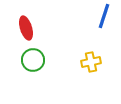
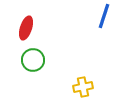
red ellipse: rotated 35 degrees clockwise
yellow cross: moved 8 px left, 25 px down
